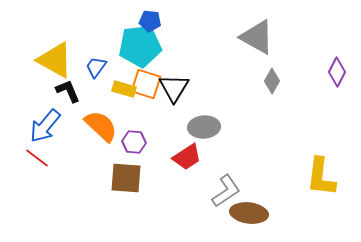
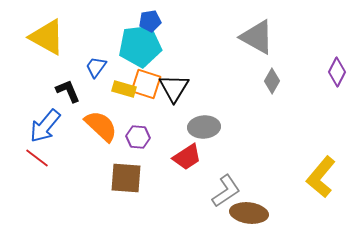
blue pentagon: rotated 15 degrees counterclockwise
yellow triangle: moved 8 px left, 23 px up
purple hexagon: moved 4 px right, 5 px up
yellow L-shape: rotated 33 degrees clockwise
